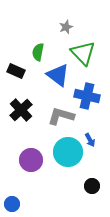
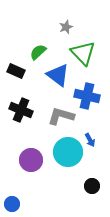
green semicircle: rotated 36 degrees clockwise
black cross: rotated 25 degrees counterclockwise
